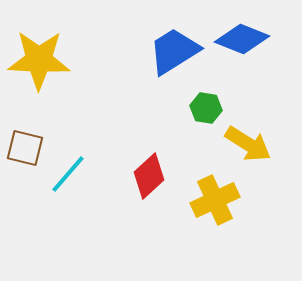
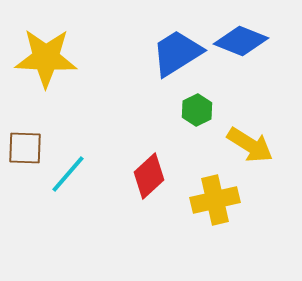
blue diamond: moved 1 px left, 2 px down
blue trapezoid: moved 3 px right, 2 px down
yellow star: moved 7 px right, 2 px up
green hexagon: moved 9 px left, 2 px down; rotated 24 degrees clockwise
yellow arrow: moved 2 px right, 1 px down
brown square: rotated 12 degrees counterclockwise
yellow cross: rotated 12 degrees clockwise
